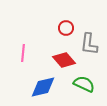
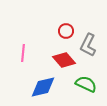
red circle: moved 3 px down
gray L-shape: moved 1 px left, 1 px down; rotated 20 degrees clockwise
green semicircle: moved 2 px right
